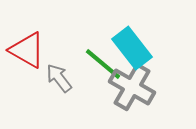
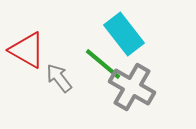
cyan rectangle: moved 8 px left, 14 px up
